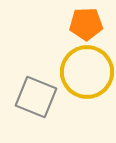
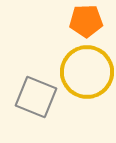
orange pentagon: moved 3 px up
